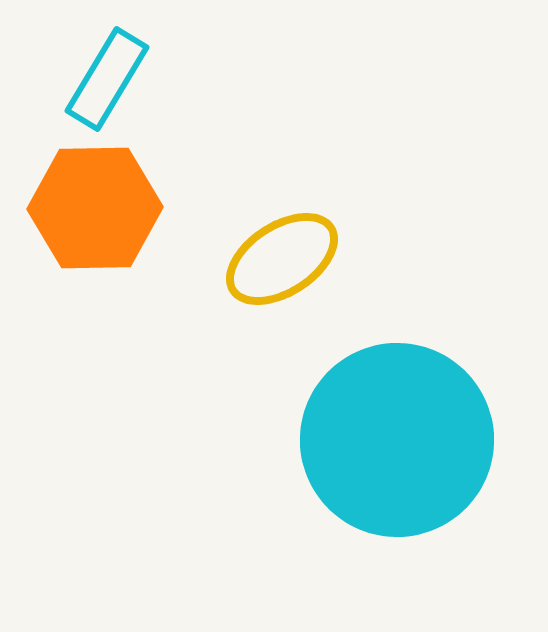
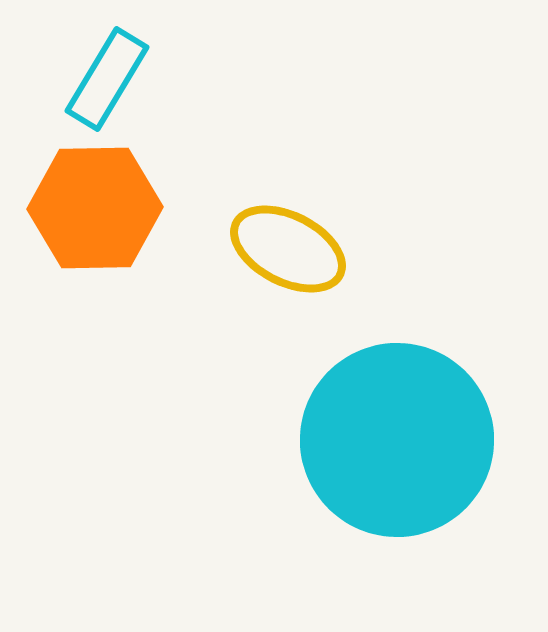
yellow ellipse: moved 6 px right, 10 px up; rotated 60 degrees clockwise
